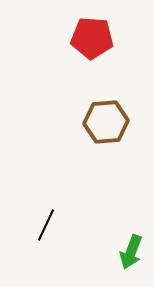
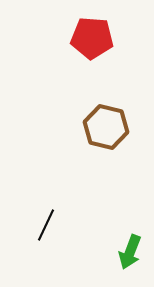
brown hexagon: moved 5 px down; rotated 18 degrees clockwise
green arrow: moved 1 px left
